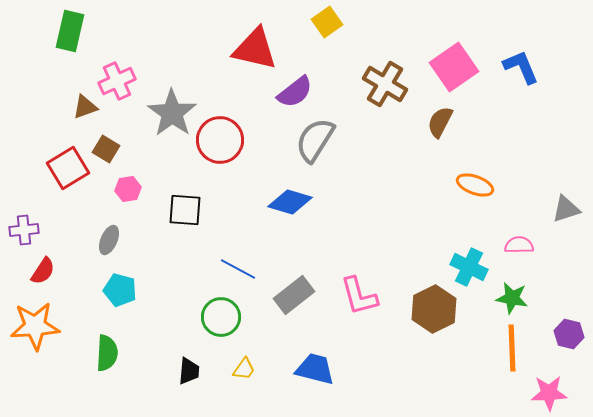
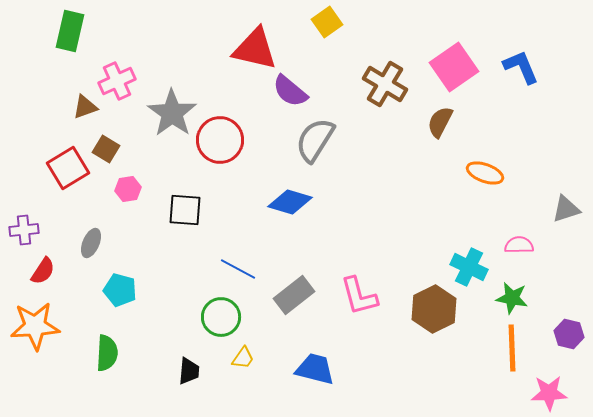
purple semicircle: moved 5 px left, 1 px up; rotated 78 degrees clockwise
orange ellipse: moved 10 px right, 12 px up
gray ellipse: moved 18 px left, 3 px down
yellow trapezoid: moved 1 px left, 11 px up
